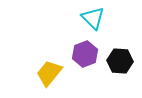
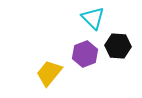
black hexagon: moved 2 px left, 15 px up
